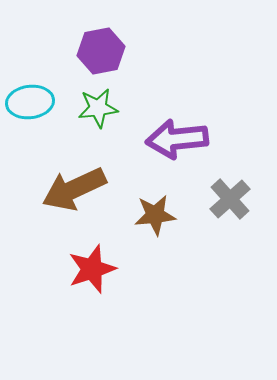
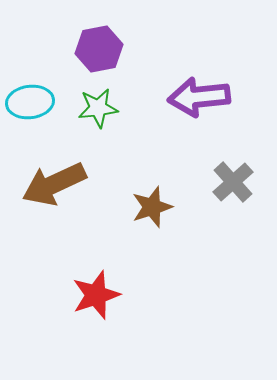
purple hexagon: moved 2 px left, 2 px up
purple arrow: moved 22 px right, 42 px up
brown arrow: moved 20 px left, 5 px up
gray cross: moved 3 px right, 17 px up
brown star: moved 3 px left, 8 px up; rotated 12 degrees counterclockwise
red star: moved 4 px right, 26 px down
